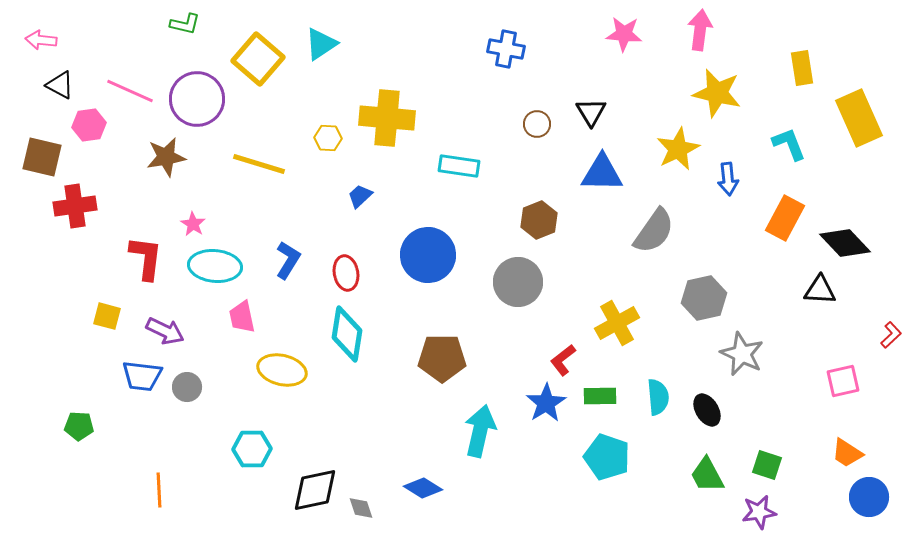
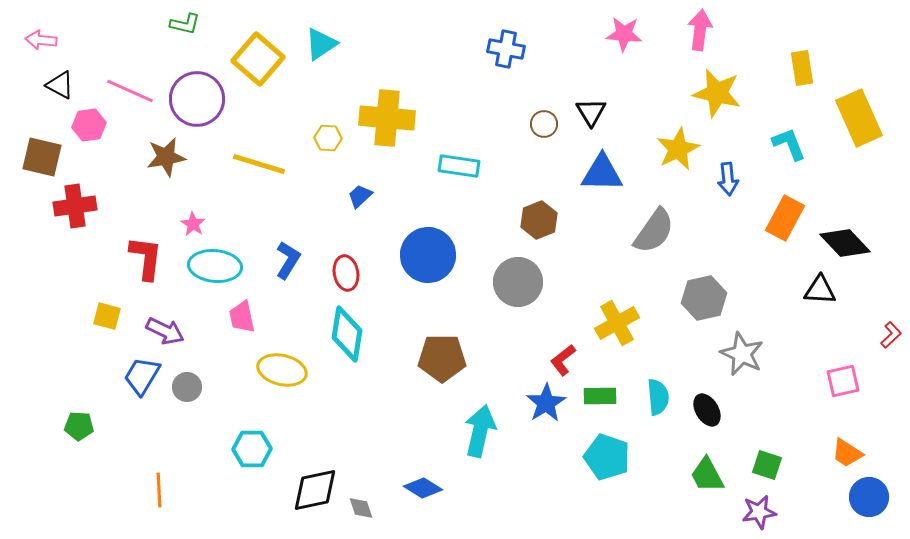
brown circle at (537, 124): moved 7 px right
blue trapezoid at (142, 376): rotated 114 degrees clockwise
